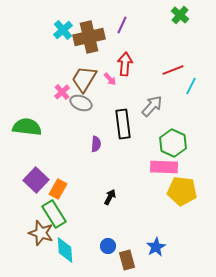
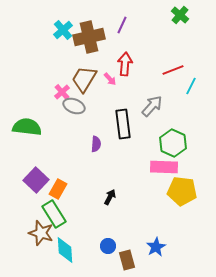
gray ellipse: moved 7 px left, 3 px down
